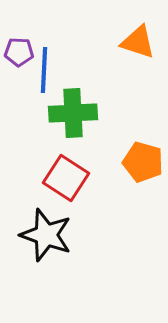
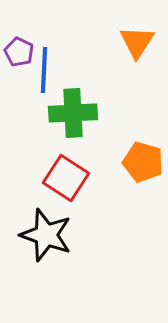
orange triangle: moved 1 px left; rotated 45 degrees clockwise
purple pentagon: rotated 24 degrees clockwise
